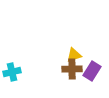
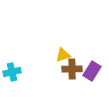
yellow triangle: moved 11 px left
